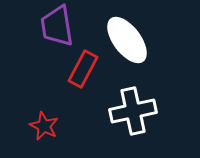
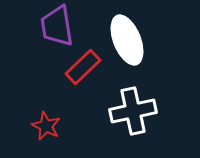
white ellipse: rotated 15 degrees clockwise
red rectangle: moved 2 px up; rotated 18 degrees clockwise
red star: moved 2 px right
